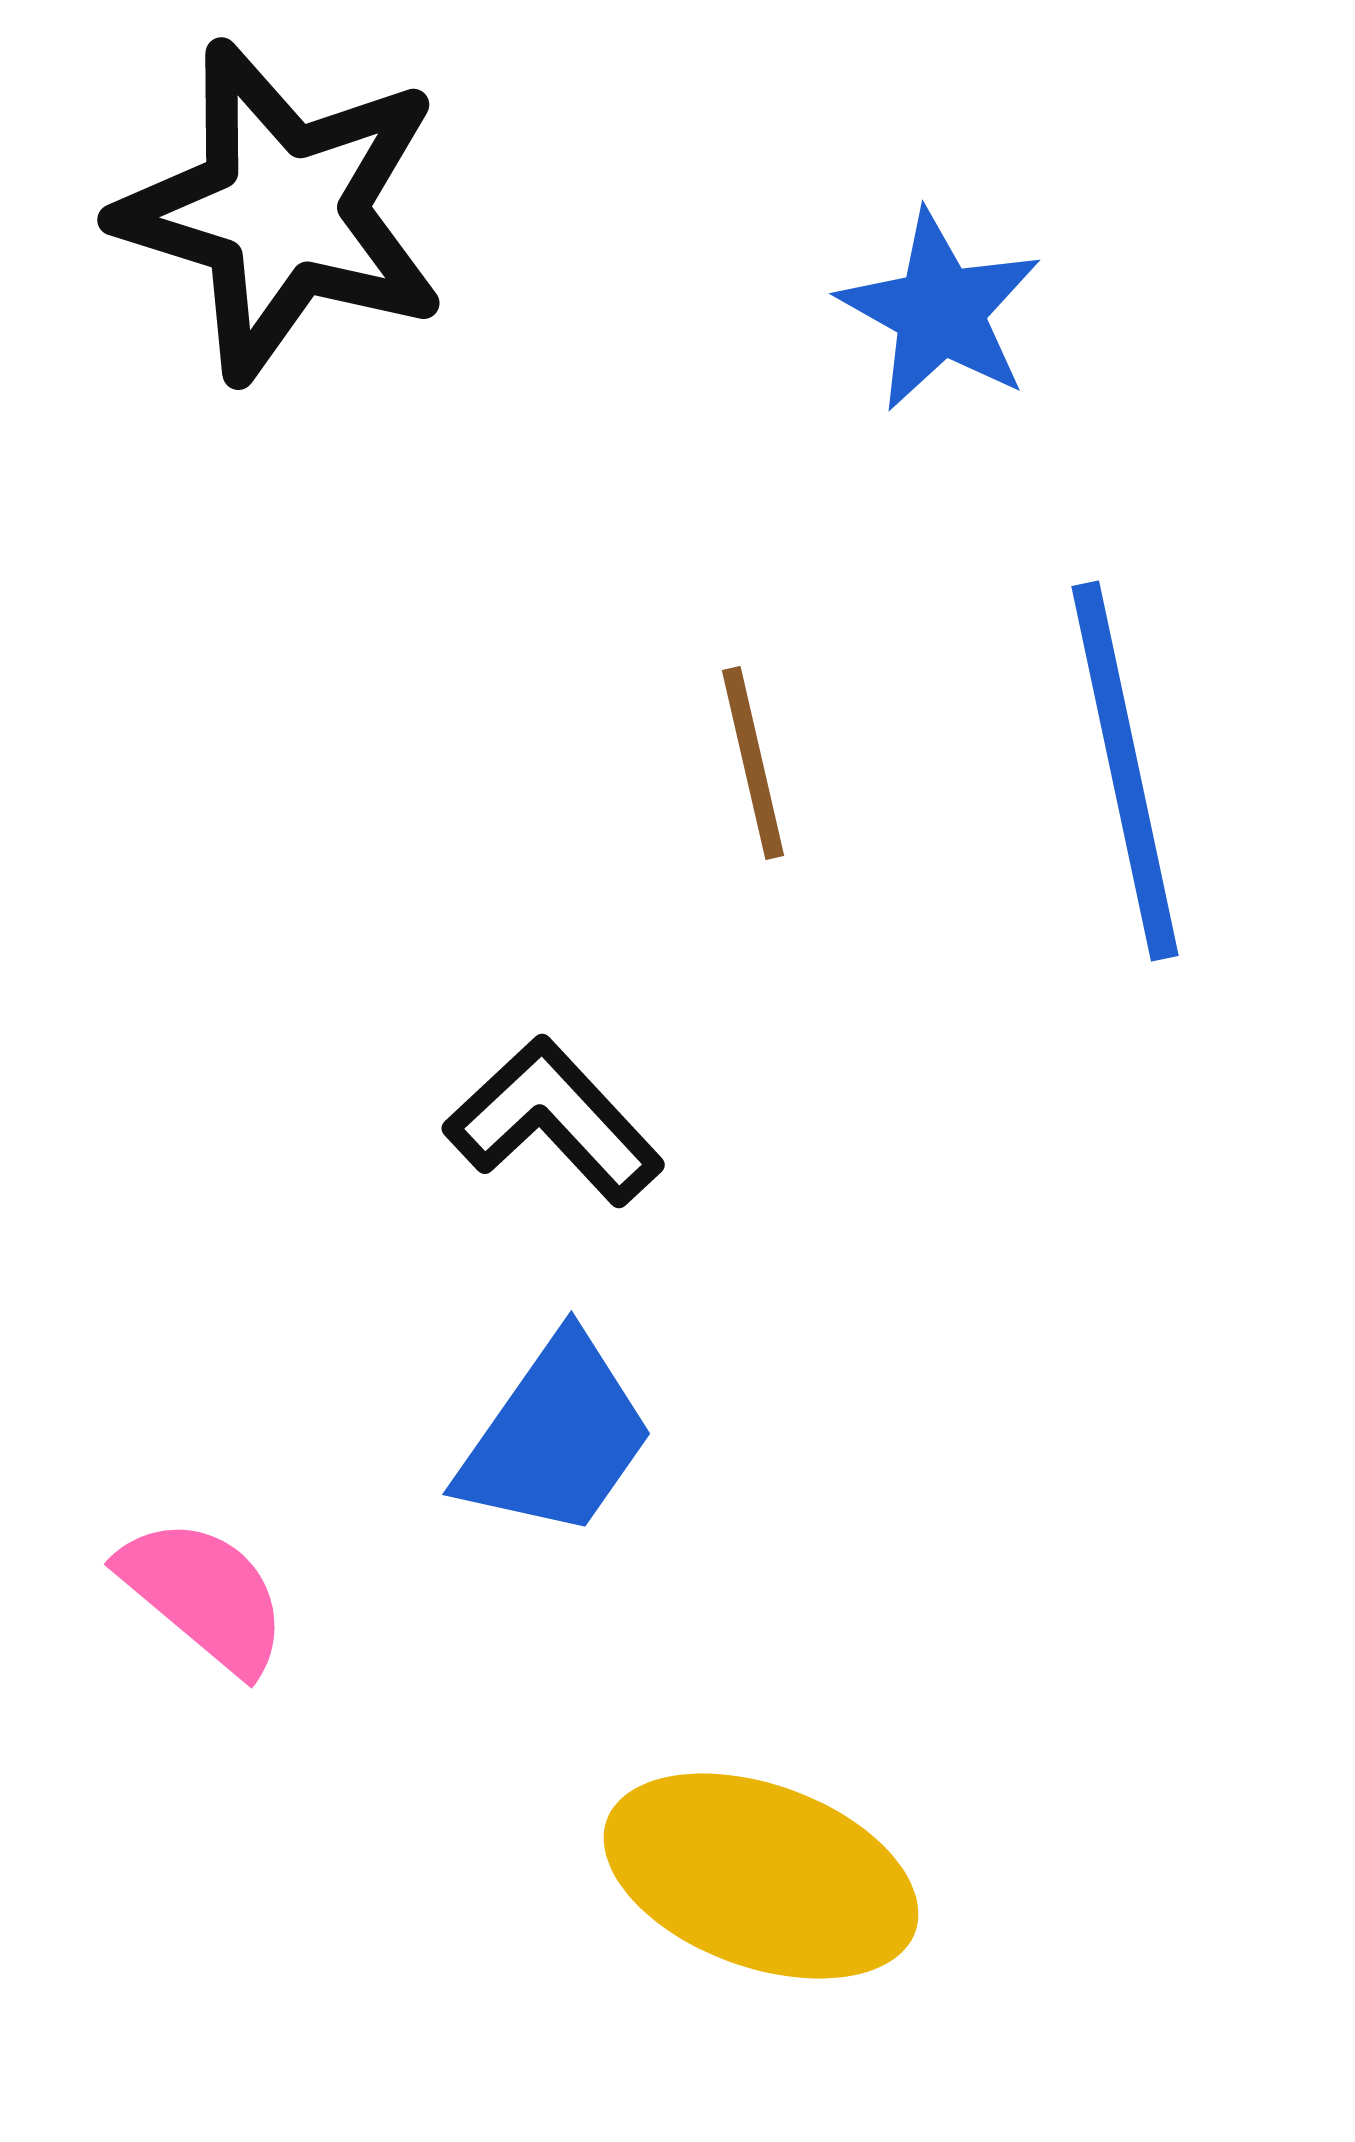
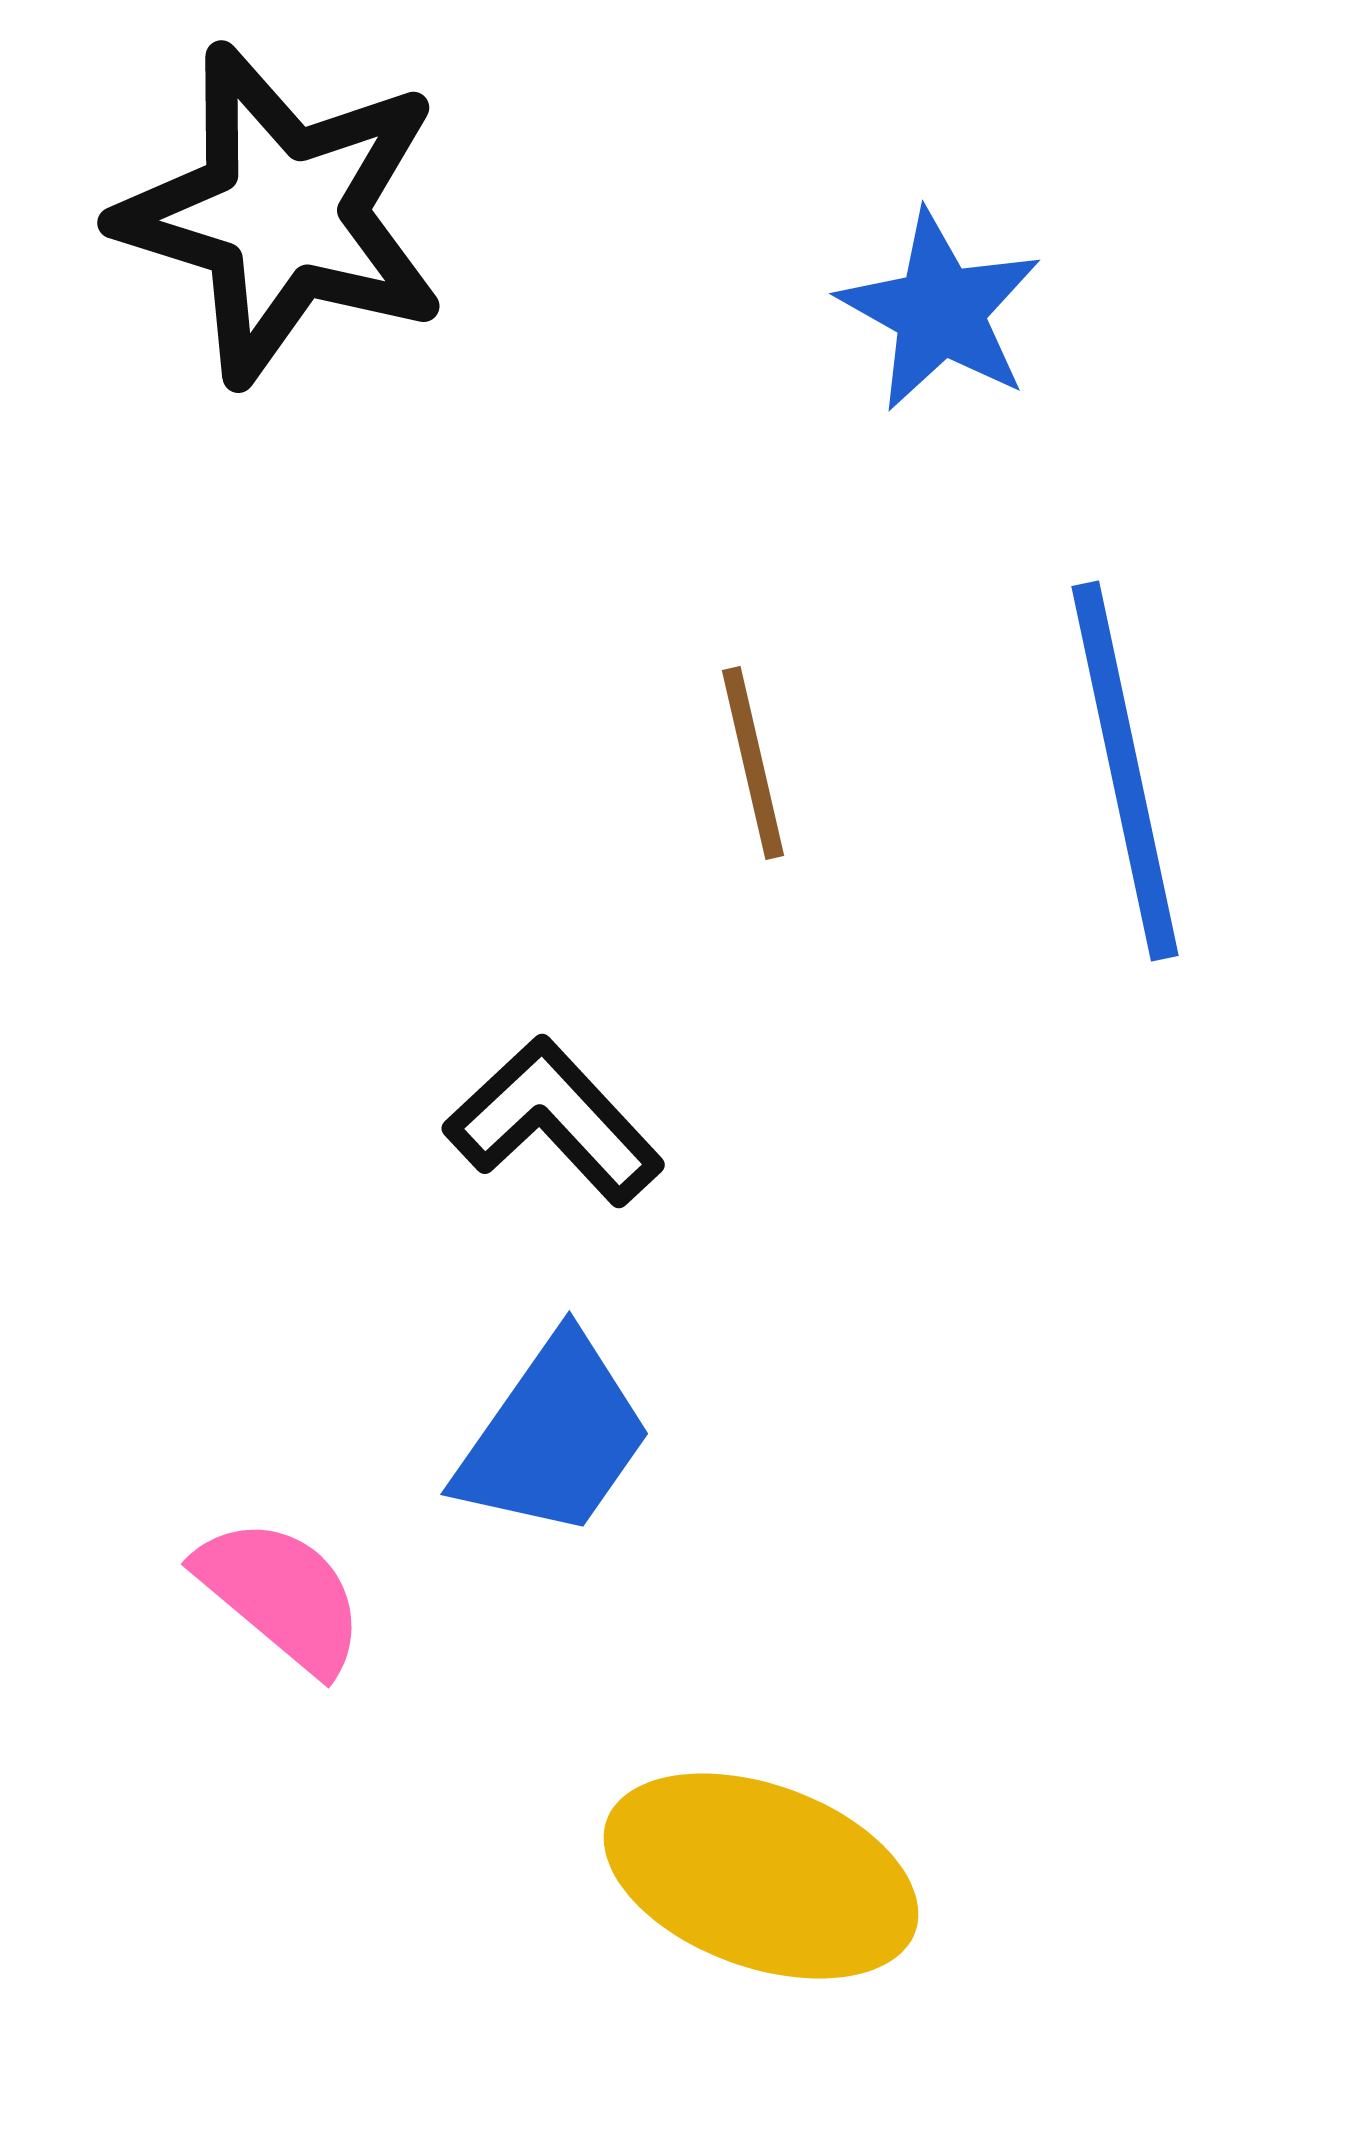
black star: moved 3 px down
blue trapezoid: moved 2 px left
pink semicircle: moved 77 px right
